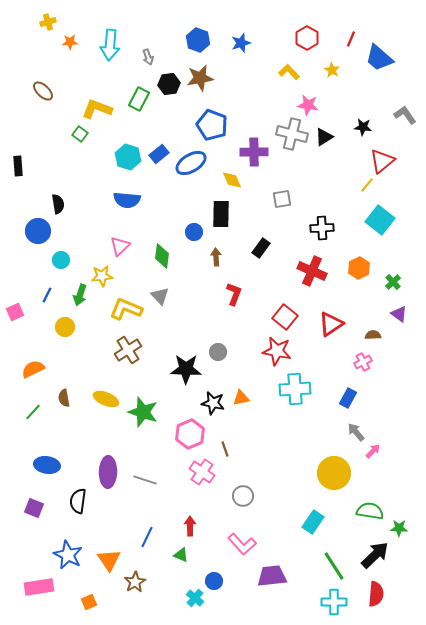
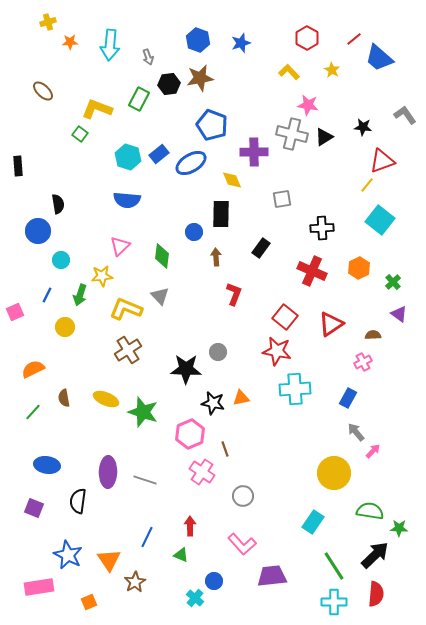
red line at (351, 39): moved 3 px right; rotated 28 degrees clockwise
red triangle at (382, 161): rotated 20 degrees clockwise
